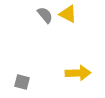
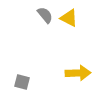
yellow triangle: moved 1 px right, 4 px down
